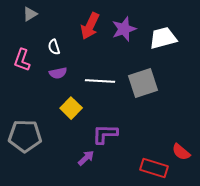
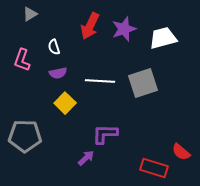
yellow square: moved 6 px left, 5 px up
